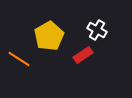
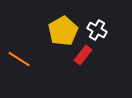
yellow pentagon: moved 14 px right, 5 px up
red rectangle: rotated 18 degrees counterclockwise
